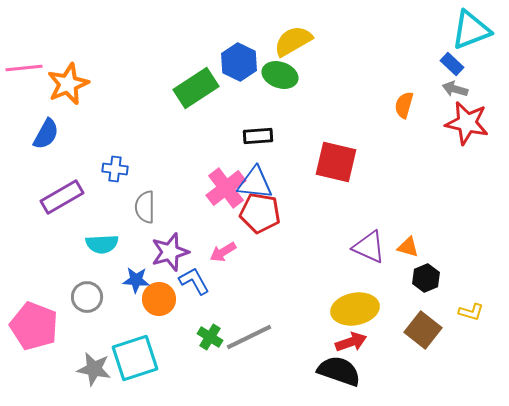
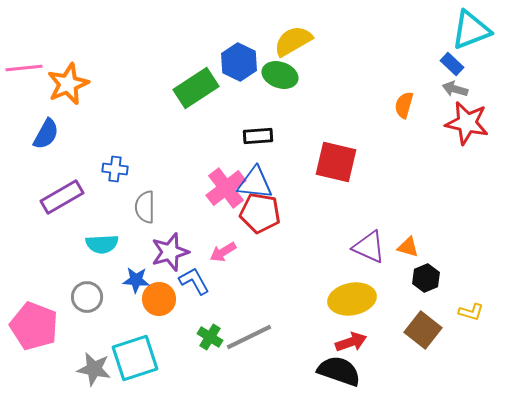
yellow ellipse: moved 3 px left, 10 px up
